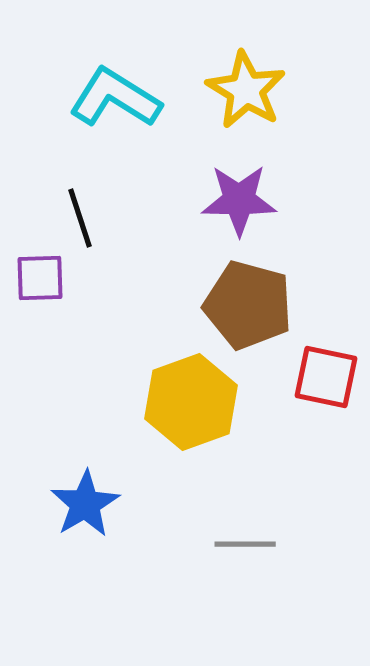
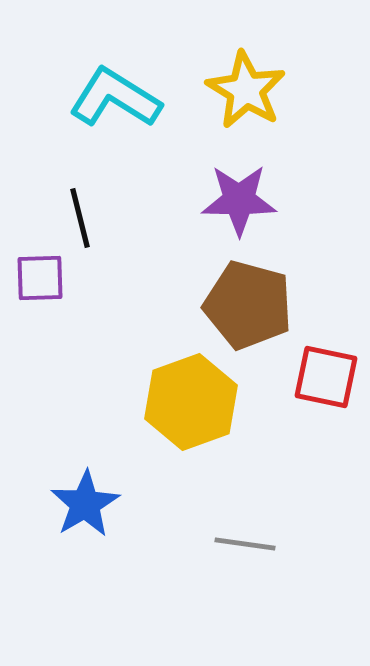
black line: rotated 4 degrees clockwise
gray line: rotated 8 degrees clockwise
